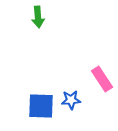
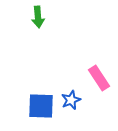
pink rectangle: moved 3 px left, 1 px up
blue star: rotated 18 degrees counterclockwise
